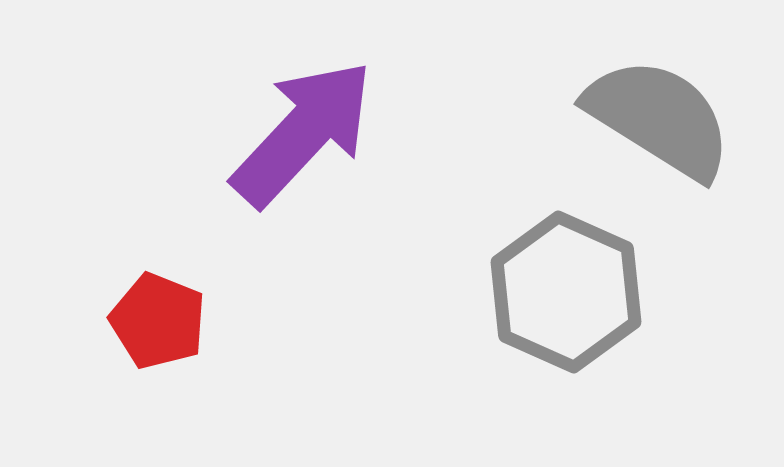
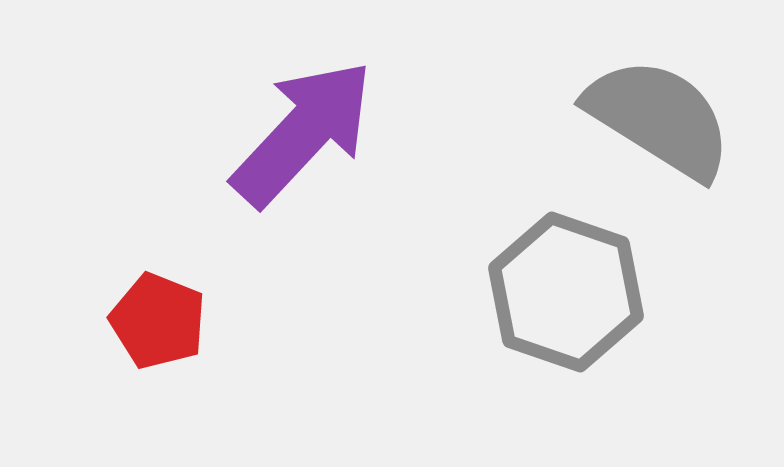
gray hexagon: rotated 5 degrees counterclockwise
